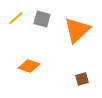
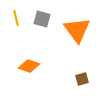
yellow line: rotated 63 degrees counterclockwise
orange triangle: rotated 24 degrees counterclockwise
